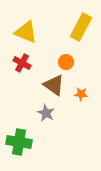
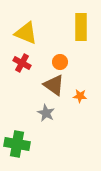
yellow rectangle: rotated 28 degrees counterclockwise
yellow triangle: moved 1 px down
orange circle: moved 6 px left
orange star: moved 1 px left, 2 px down
green cross: moved 2 px left, 2 px down
